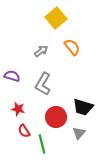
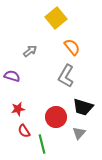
gray arrow: moved 11 px left
gray L-shape: moved 23 px right, 8 px up
red star: rotated 24 degrees counterclockwise
